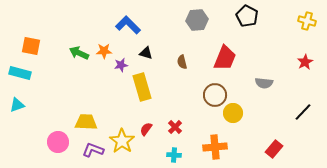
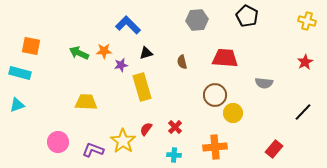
black triangle: rotated 32 degrees counterclockwise
red trapezoid: rotated 108 degrees counterclockwise
yellow trapezoid: moved 20 px up
yellow star: moved 1 px right
